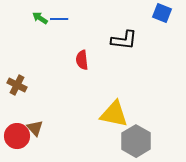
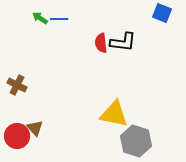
black L-shape: moved 1 px left, 2 px down
red semicircle: moved 19 px right, 17 px up
gray hexagon: rotated 12 degrees counterclockwise
